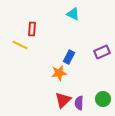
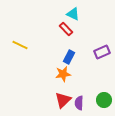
red rectangle: moved 34 px right; rotated 48 degrees counterclockwise
orange star: moved 4 px right, 1 px down
green circle: moved 1 px right, 1 px down
